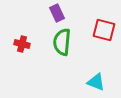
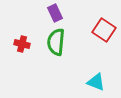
purple rectangle: moved 2 px left
red square: rotated 20 degrees clockwise
green semicircle: moved 6 px left
